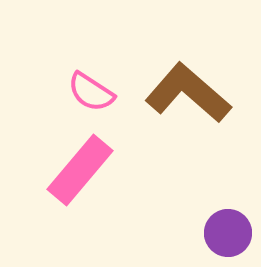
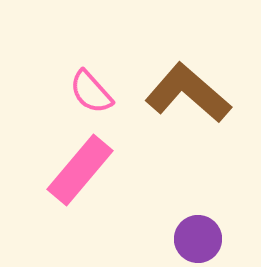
pink semicircle: rotated 15 degrees clockwise
purple circle: moved 30 px left, 6 px down
